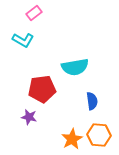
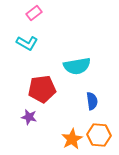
cyan L-shape: moved 4 px right, 3 px down
cyan semicircle: moved 2 px right, 1 px up
